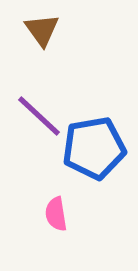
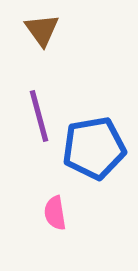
purple line: rotated 32 degrees clockwise
pink semicircle: moved 1 px left, 1 px up
